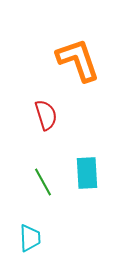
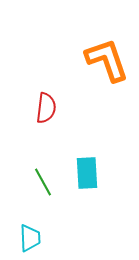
orange L-shape: moved 29 px right
red semicircle: moved 7 px up; rotated 24 degrees clockwise
